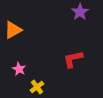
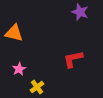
purple star: rotated 18 degrees counterclockwise
orange triangle: moved 1 px right, 3 px down; rotated 42 degrees clockwise
pink star: rotated 16 degrees clockwise
